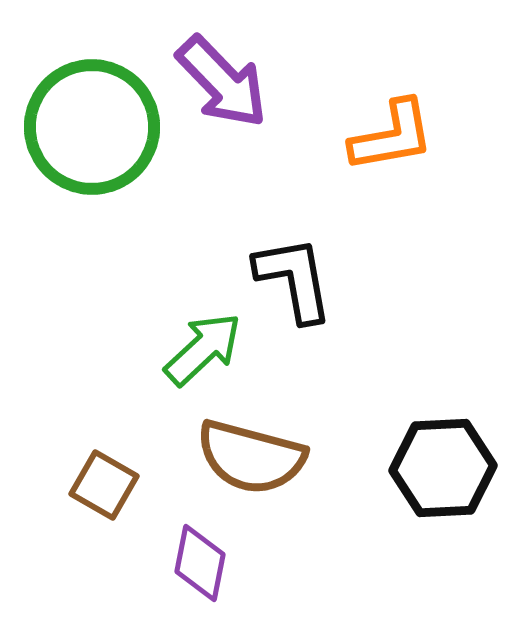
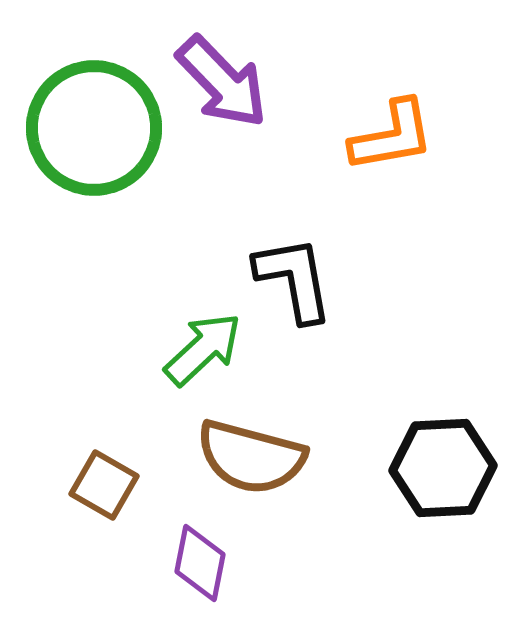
green circle: moved 2 px right, 1 px down
